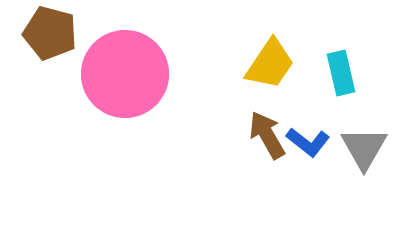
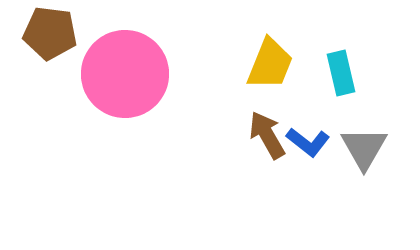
brown pentagon: rotated 8 degrees counterclockwise
yellow trapezoid: rotated 12 degrees counterclockwise
